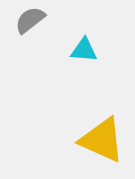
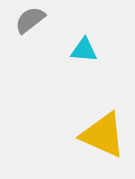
yellow triangle: moved 1 px right, 5 px up
